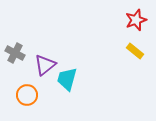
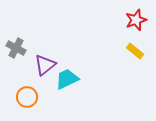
gray cross: moved 1 px right, 5 px up
cyan trapezoid: rotated 50 degrees clockwise
orange circle: moved 2 px down
